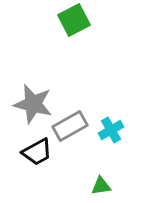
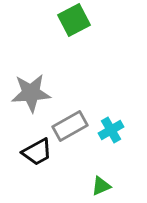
gray star: moved 2 px left, 11 px up; rotated 18 degrees counterclockwise
green triangle: rotated 15 degrees counterclockwise
